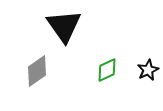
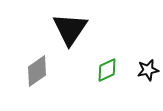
black triangle: moved 6 px right, 3 px down; rotated 9 degrees clockwise
black star: rotated 15 degrees clockwise
